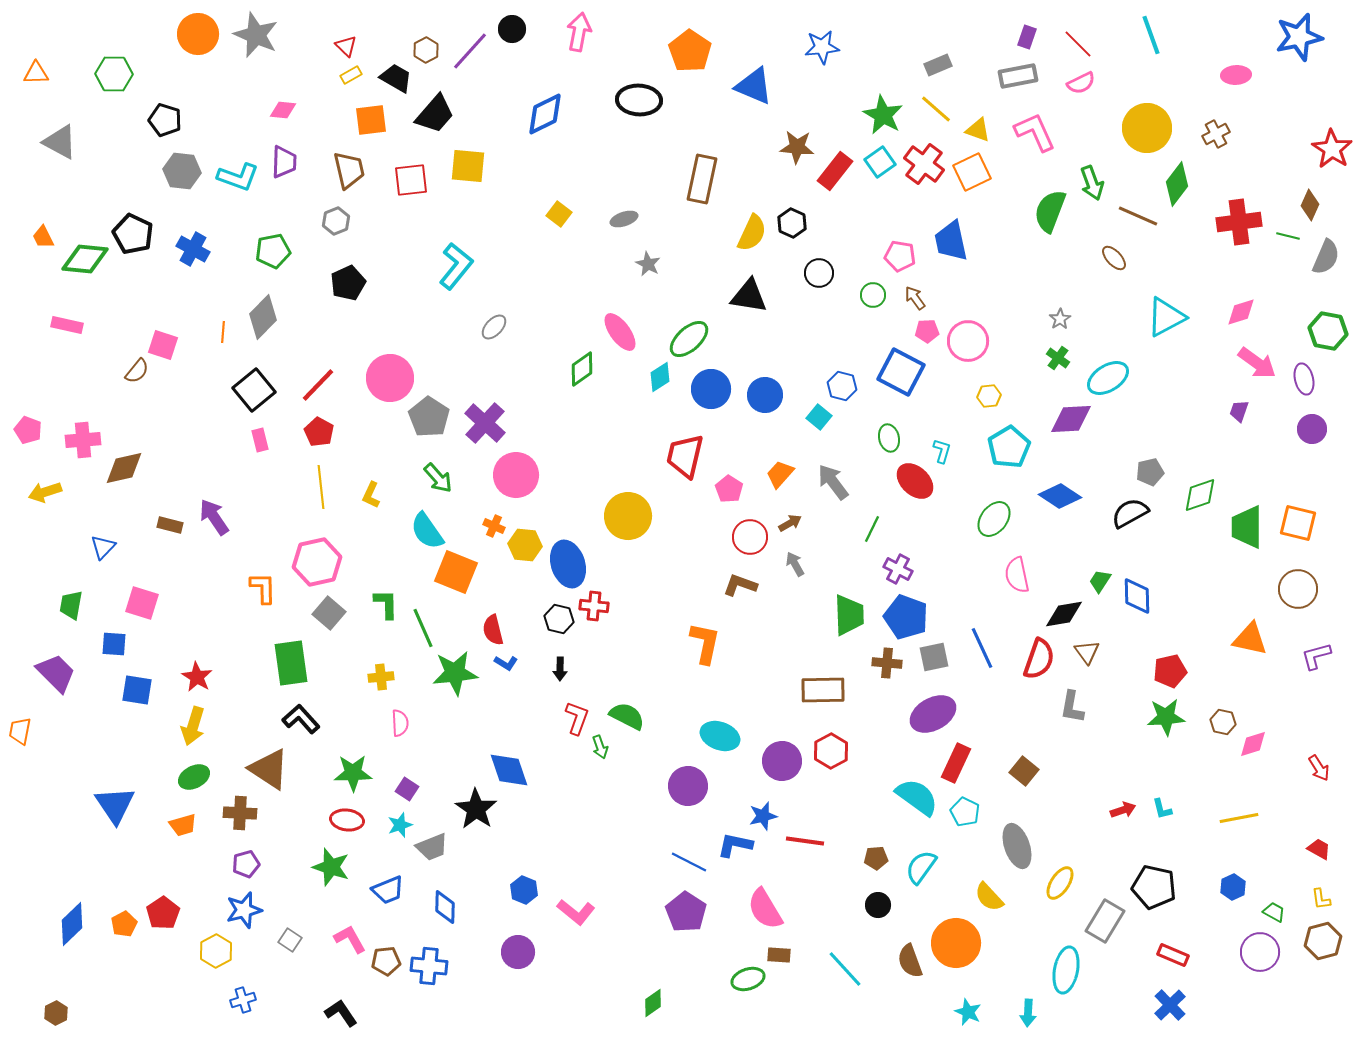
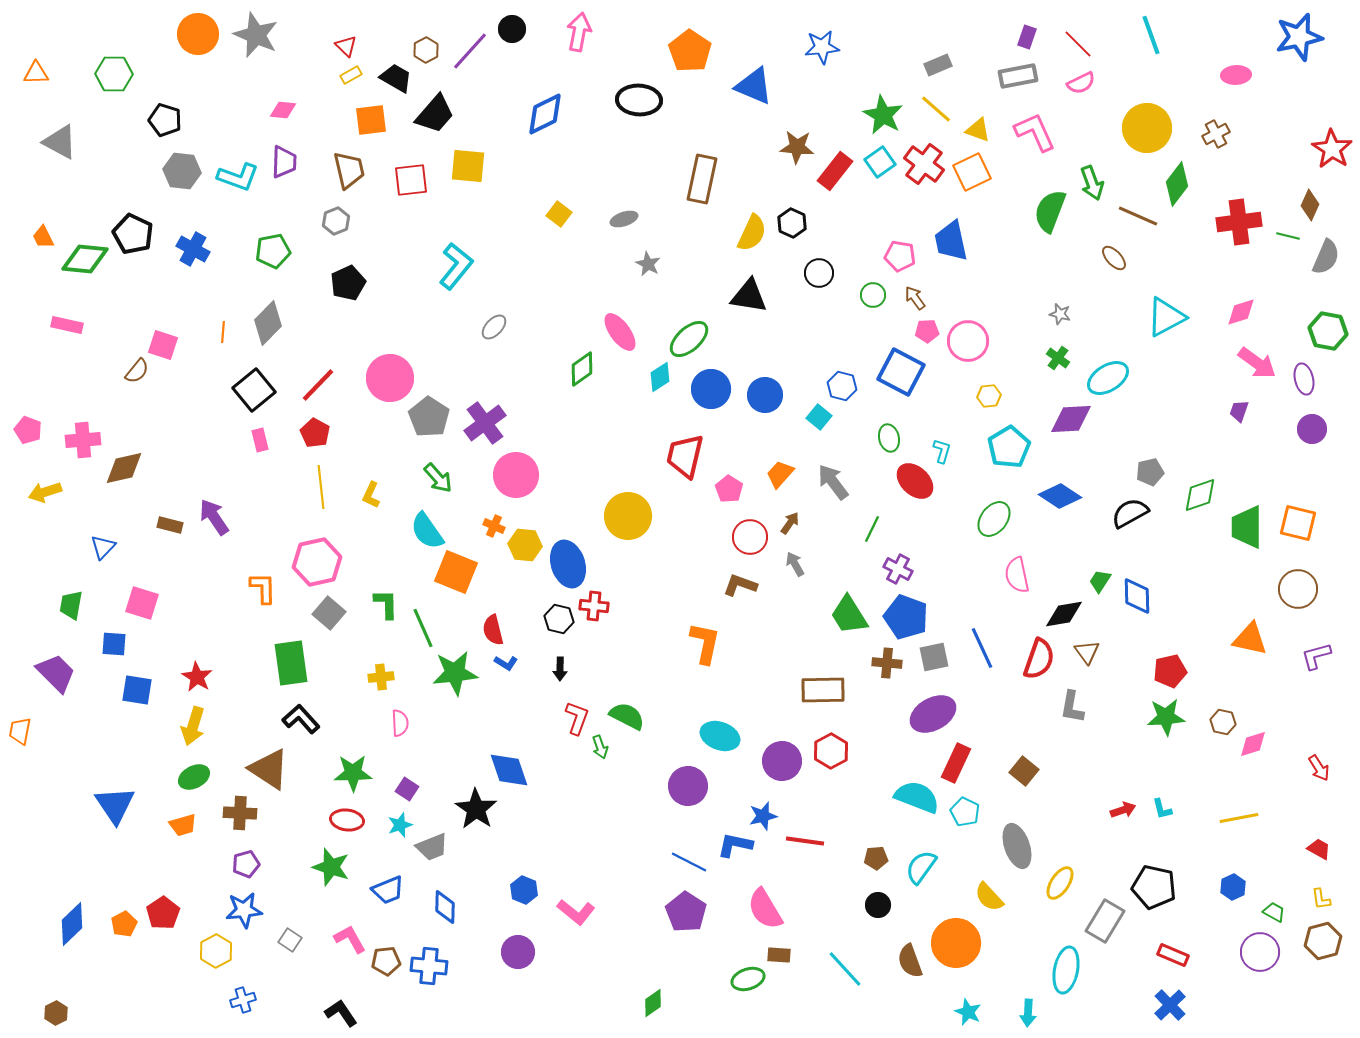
gray diamond at (263, 317): moved 5 px right, 6 px down
gray star at (1060, 319): moved 5 px up; rotated 25 degrees counterclockwise
purple cross at (485, 423): rotated 12 degrees clockwise
red pentagon at (319, 432): moved 4 px left, 1 px down
brown arrow at (790, 523): rotated 25 degrees counterclockwise
green trapezoid at (849, 615): rotated 150 degrees clockwise
cyan semicircle at (917, 797): rotated 15 degrees counterclockwise
blue star at (244, 910): rotated 9 degrees clockwise
